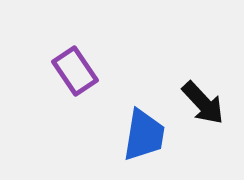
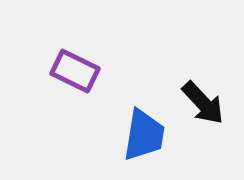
purple rectangle: rotated 30 degrees counterclockwise
